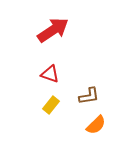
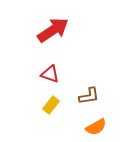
orange semicircle: moved 2 px down; rotated 15 degrees clockwise
